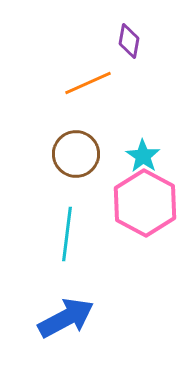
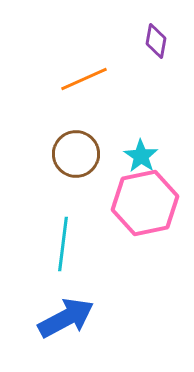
purple diamond: moved 27 px right
orange line: moved 4 px left, 4 px up
cyan star: moved 2 px left
pink hexagon: rotated 20 degrees clockwise
cyan line: moved 4 px left, 10 px down
